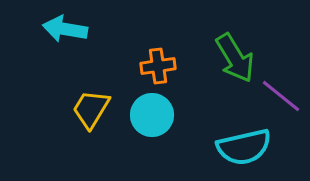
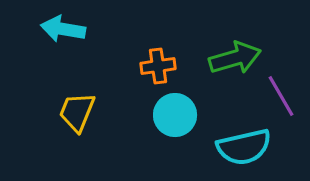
cyan arrow: moved 2 px left
green arrow: rotated 75 degrees counterclockwise
purple line: rotated 21 degrees clockwise
yellow trapezoid: moved 14 px left, 3 px down; rotated 9 degrees counterclockwise
cyan circle: moved 23 px right
